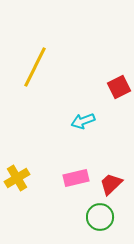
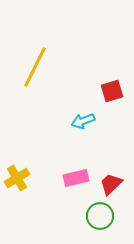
red square: moved 7 px left, 4 px down; rotated 10 degrees clockwise
green circle: moved 1 px up
